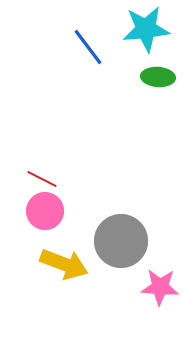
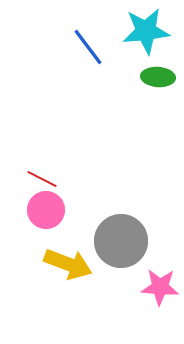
cyan star: moved 2 px down
pink circle: moved 1 px right, 1 px up
yellow arrow: moved 4 px right
